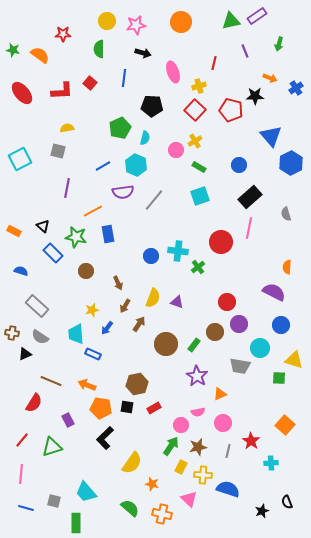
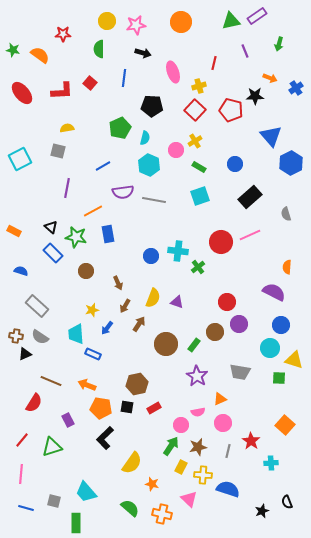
cyan hexagon at (136, 165): moved 13 px right
blue circle at (239, 165): moved 4 px left, 1 px up
gray line at (154, 200): rotated 60 degrees clockwise
black triangle at (43, 226): moved 8 px right, 1 px down
pink line at (249, 228): moved 1 px right, 7 px down; rotated 55 degrees clockwise
brown cross at (12, 333): moved 4 px right, 3 px down
cyan circle at (260, 348): moved 10 px right
gray trapezoid at (240, 366): moved 6 px down
orange triangle at (220, 394): moved 5 px down
